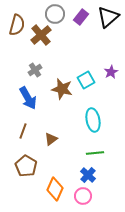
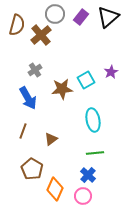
brown star: rotated 20 degrees counterclockwise
brown pentagon: moved 6 px right, 3 px down
